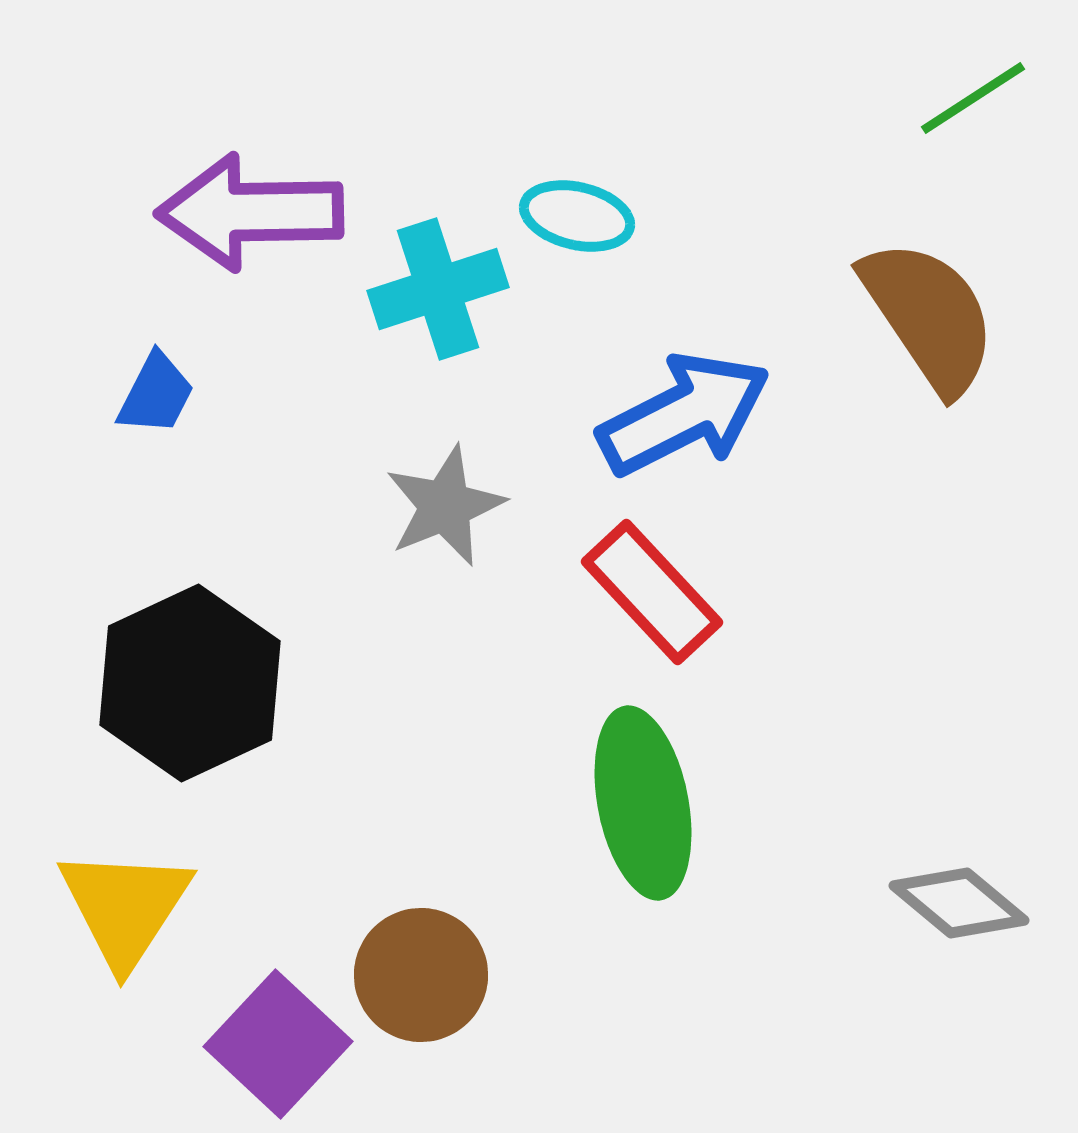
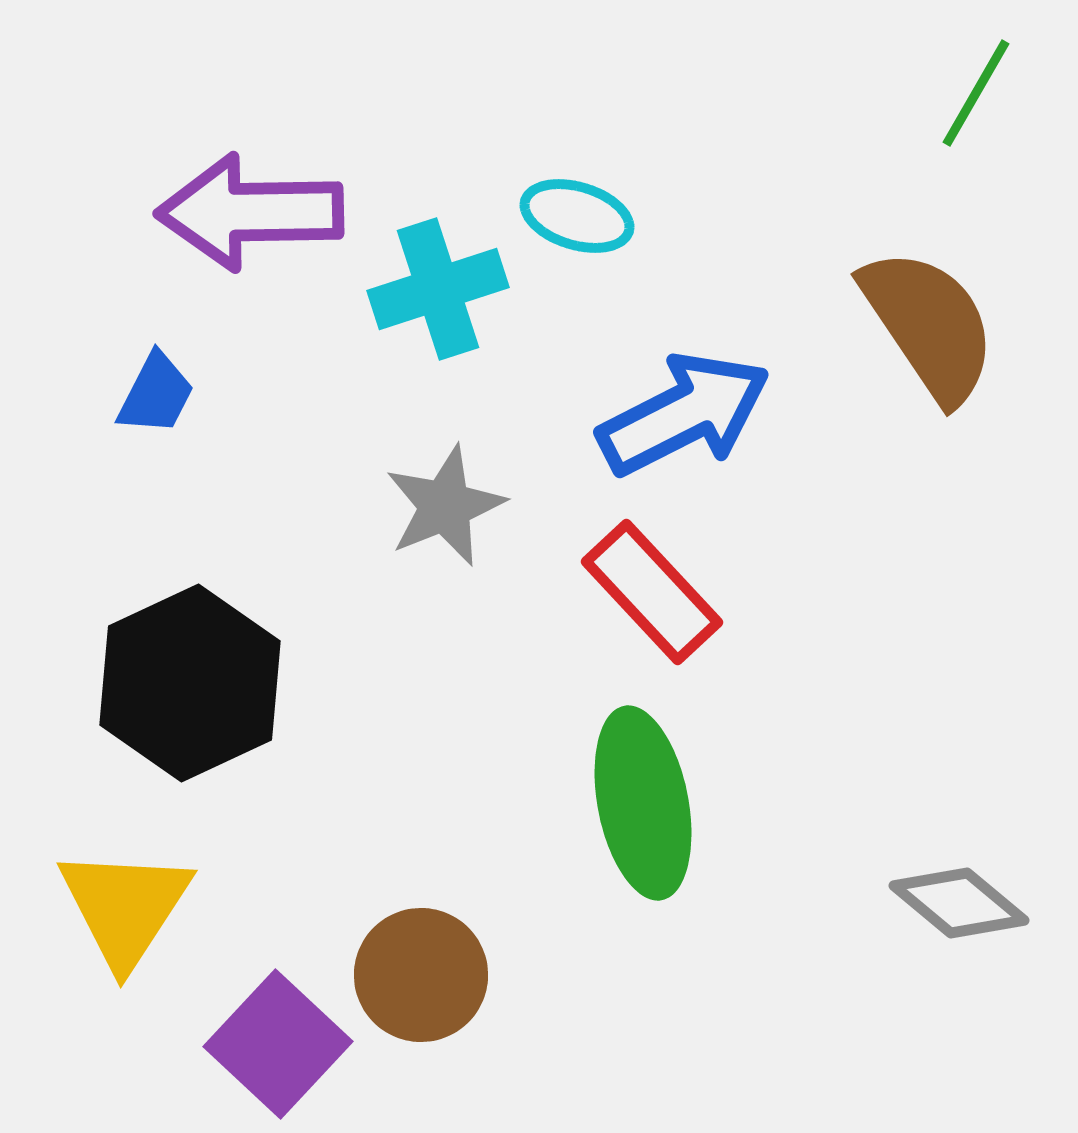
green line: moved 3 px right, 5 px up; rotated 27 degrees counterclockwise
cyan ellipse: rotated 4 degrees clockwise
brown semicircle: moved 9 px down
